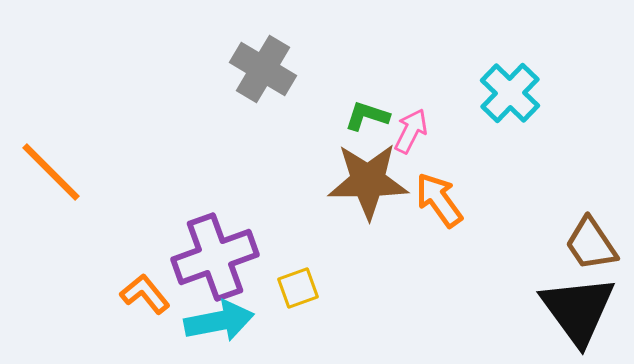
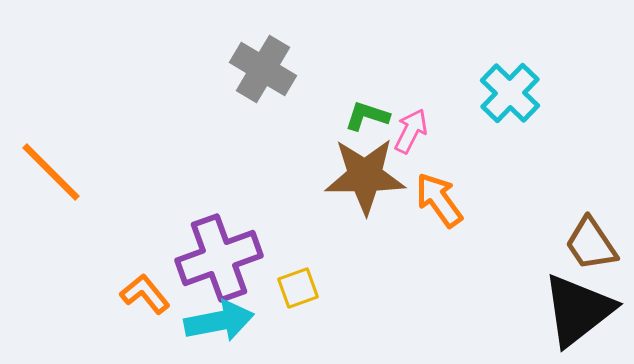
brown star: moved 3 px left, 5 px up
purple cross: moved 4 px right, 1 px down
black triangle: rotated 28 degrees clockwise
